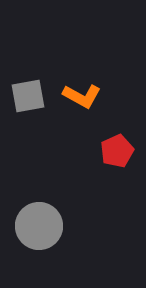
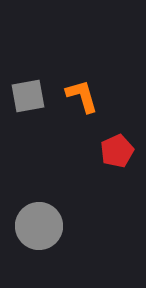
orange L-shape: rotated 135 degrees counterclockwise
